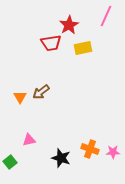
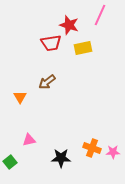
pink line: moved 6 px left, 1 px up
red star: rotated 24 degrees counterclockwise
brown arrow: moved 6 px right, 10 px up
orange cross: moved 2 px right, 1 px up
black star: rotated 18 degrees counterclockwise
